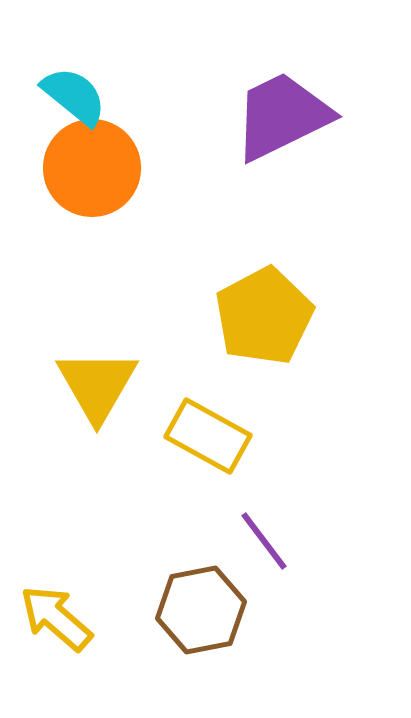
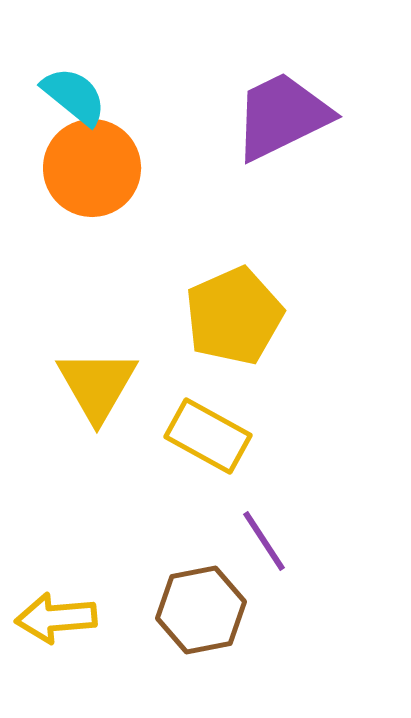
yellow pentagon: moved 30 px left; rotated 4 degrees clockwise
purple line: rotated 4 degrees clockwise
yellow arrow: rotated 46 degrees counterclockwise
